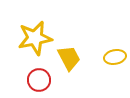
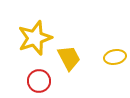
yellow star: rotated 8 degrees counterclockwise
red circle: moved 1 px down
